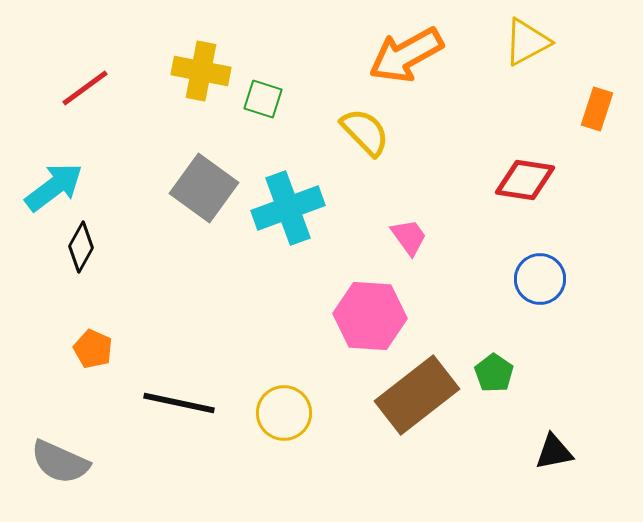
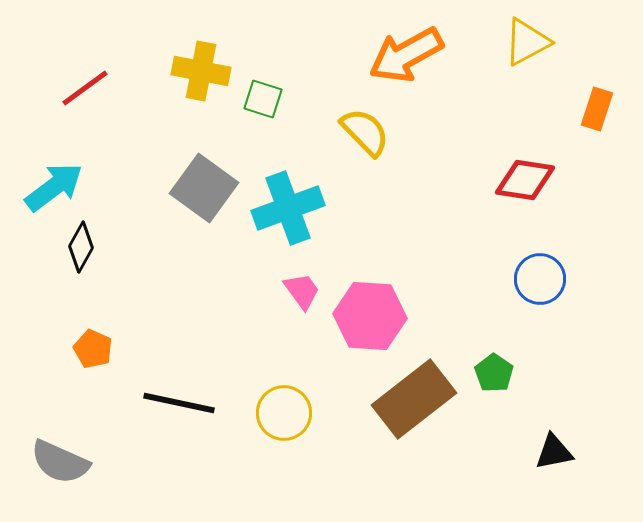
pink trapezoid: moved 107 px left, 54 px down
brown rectangle: moved 3 px left, 4 px down
